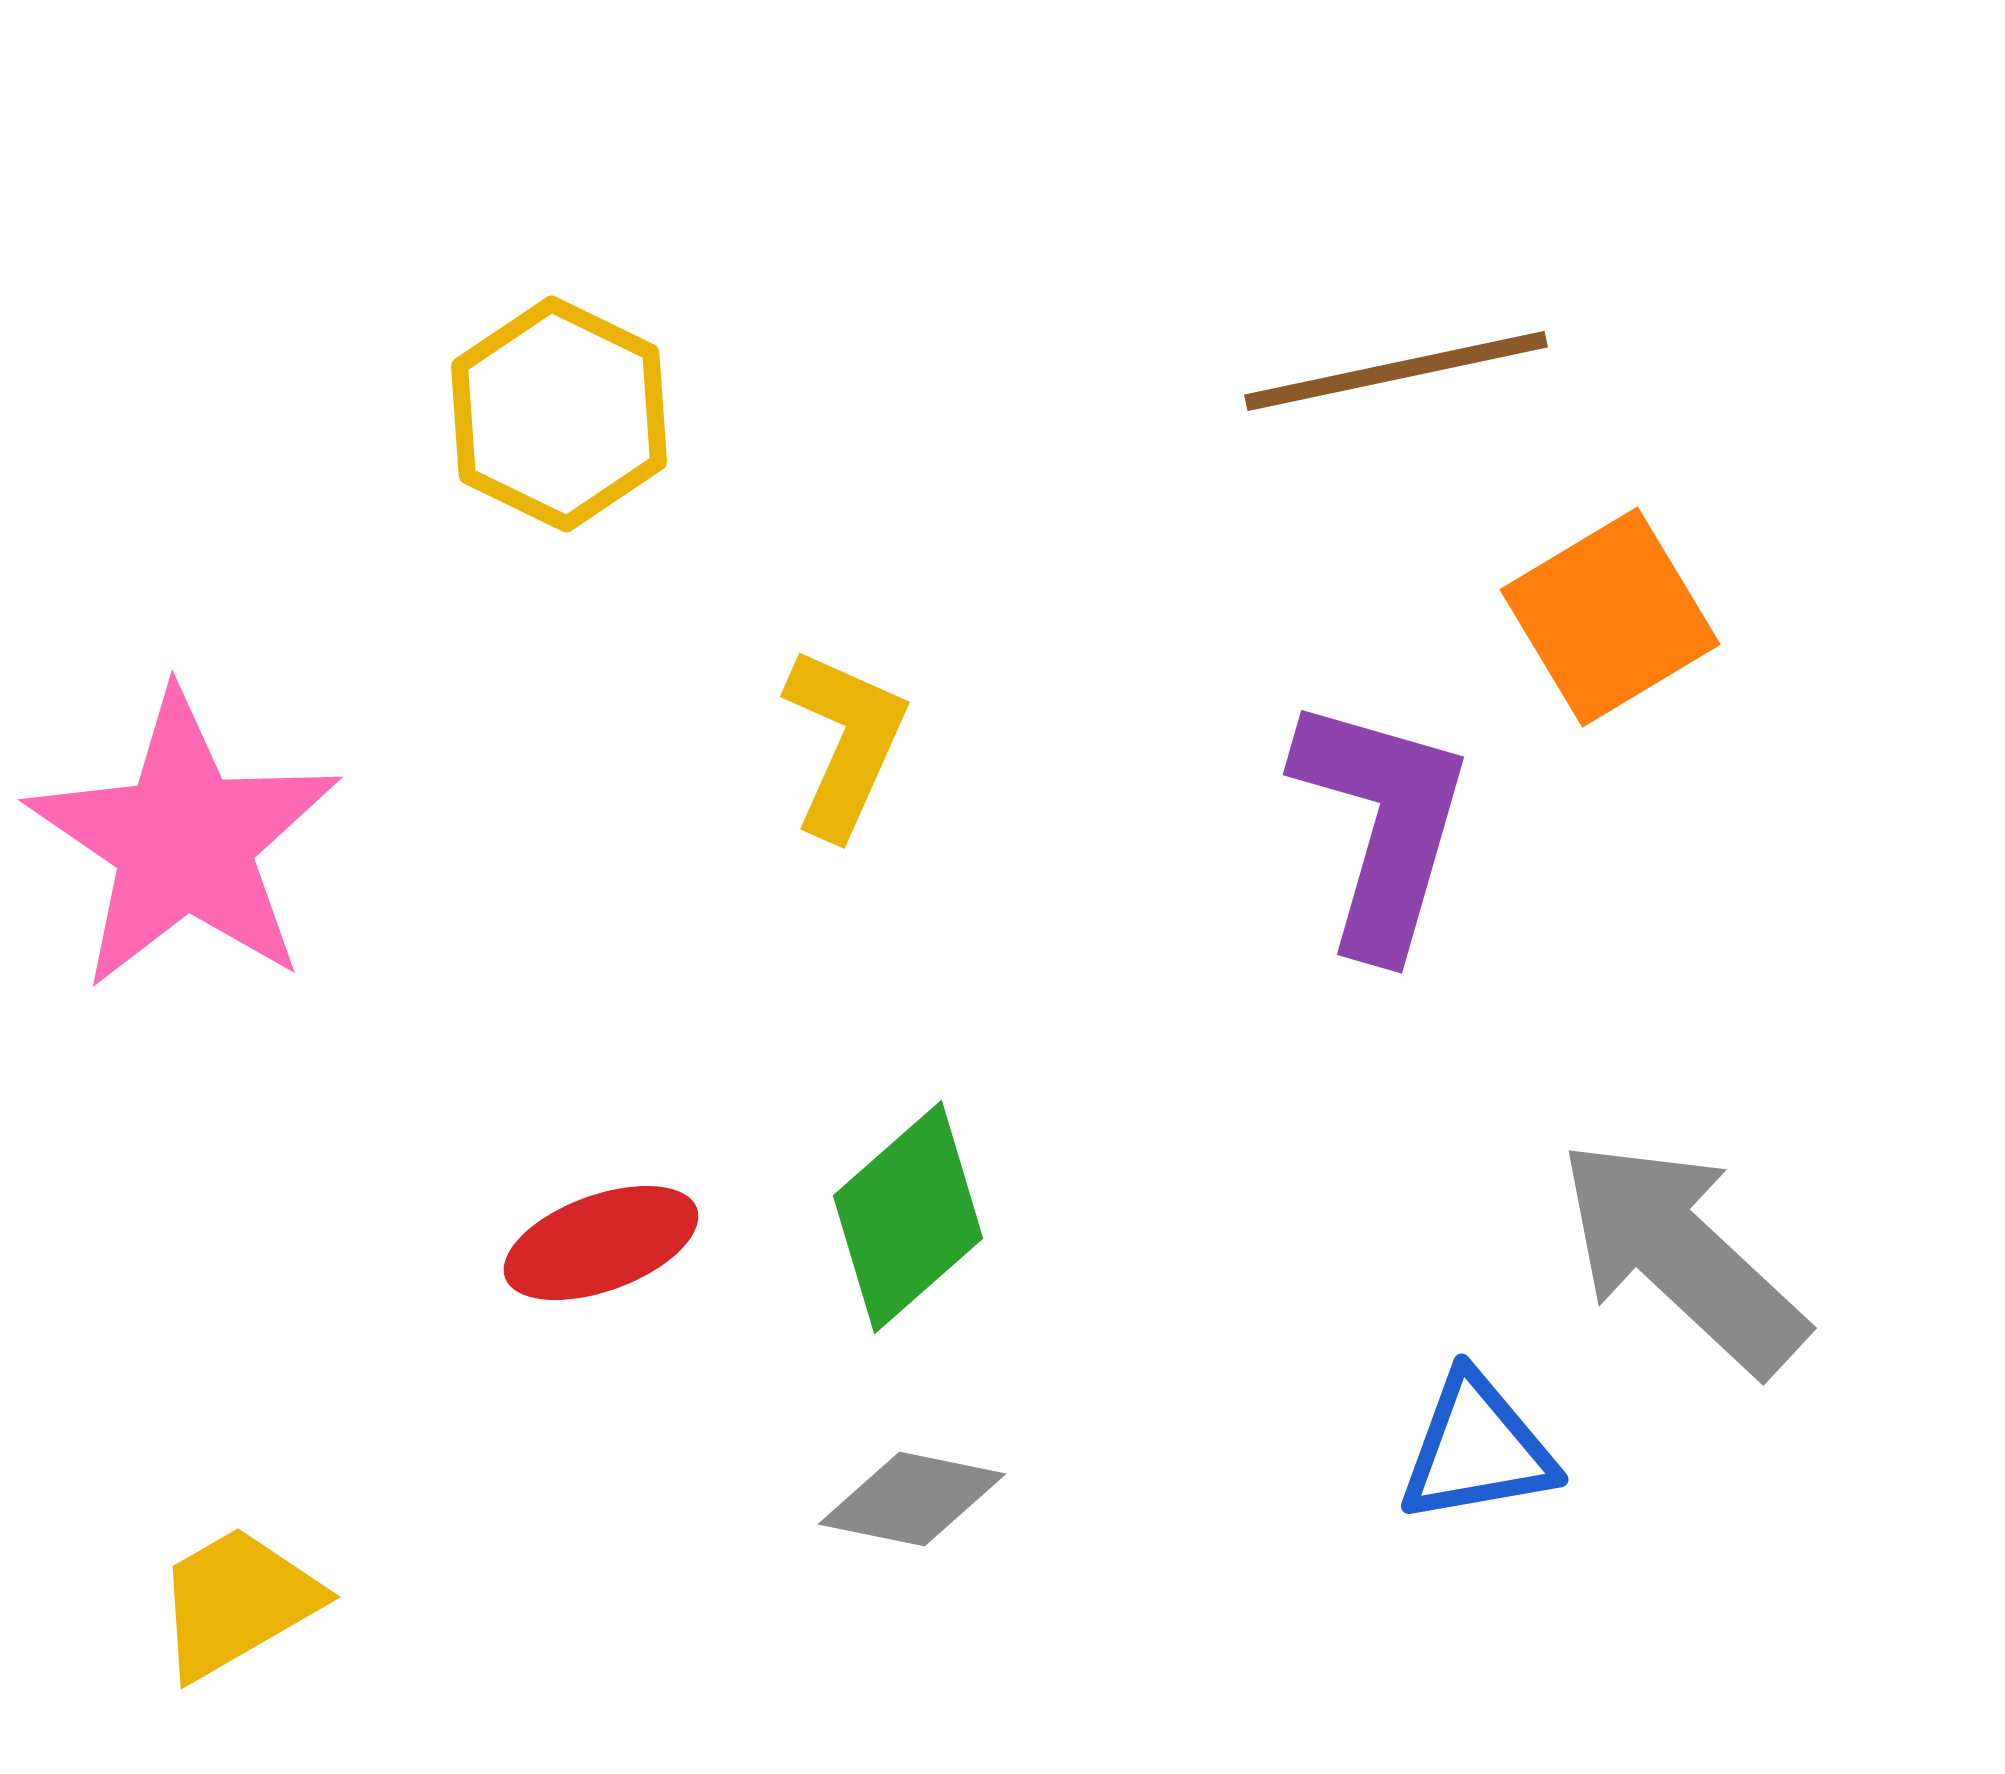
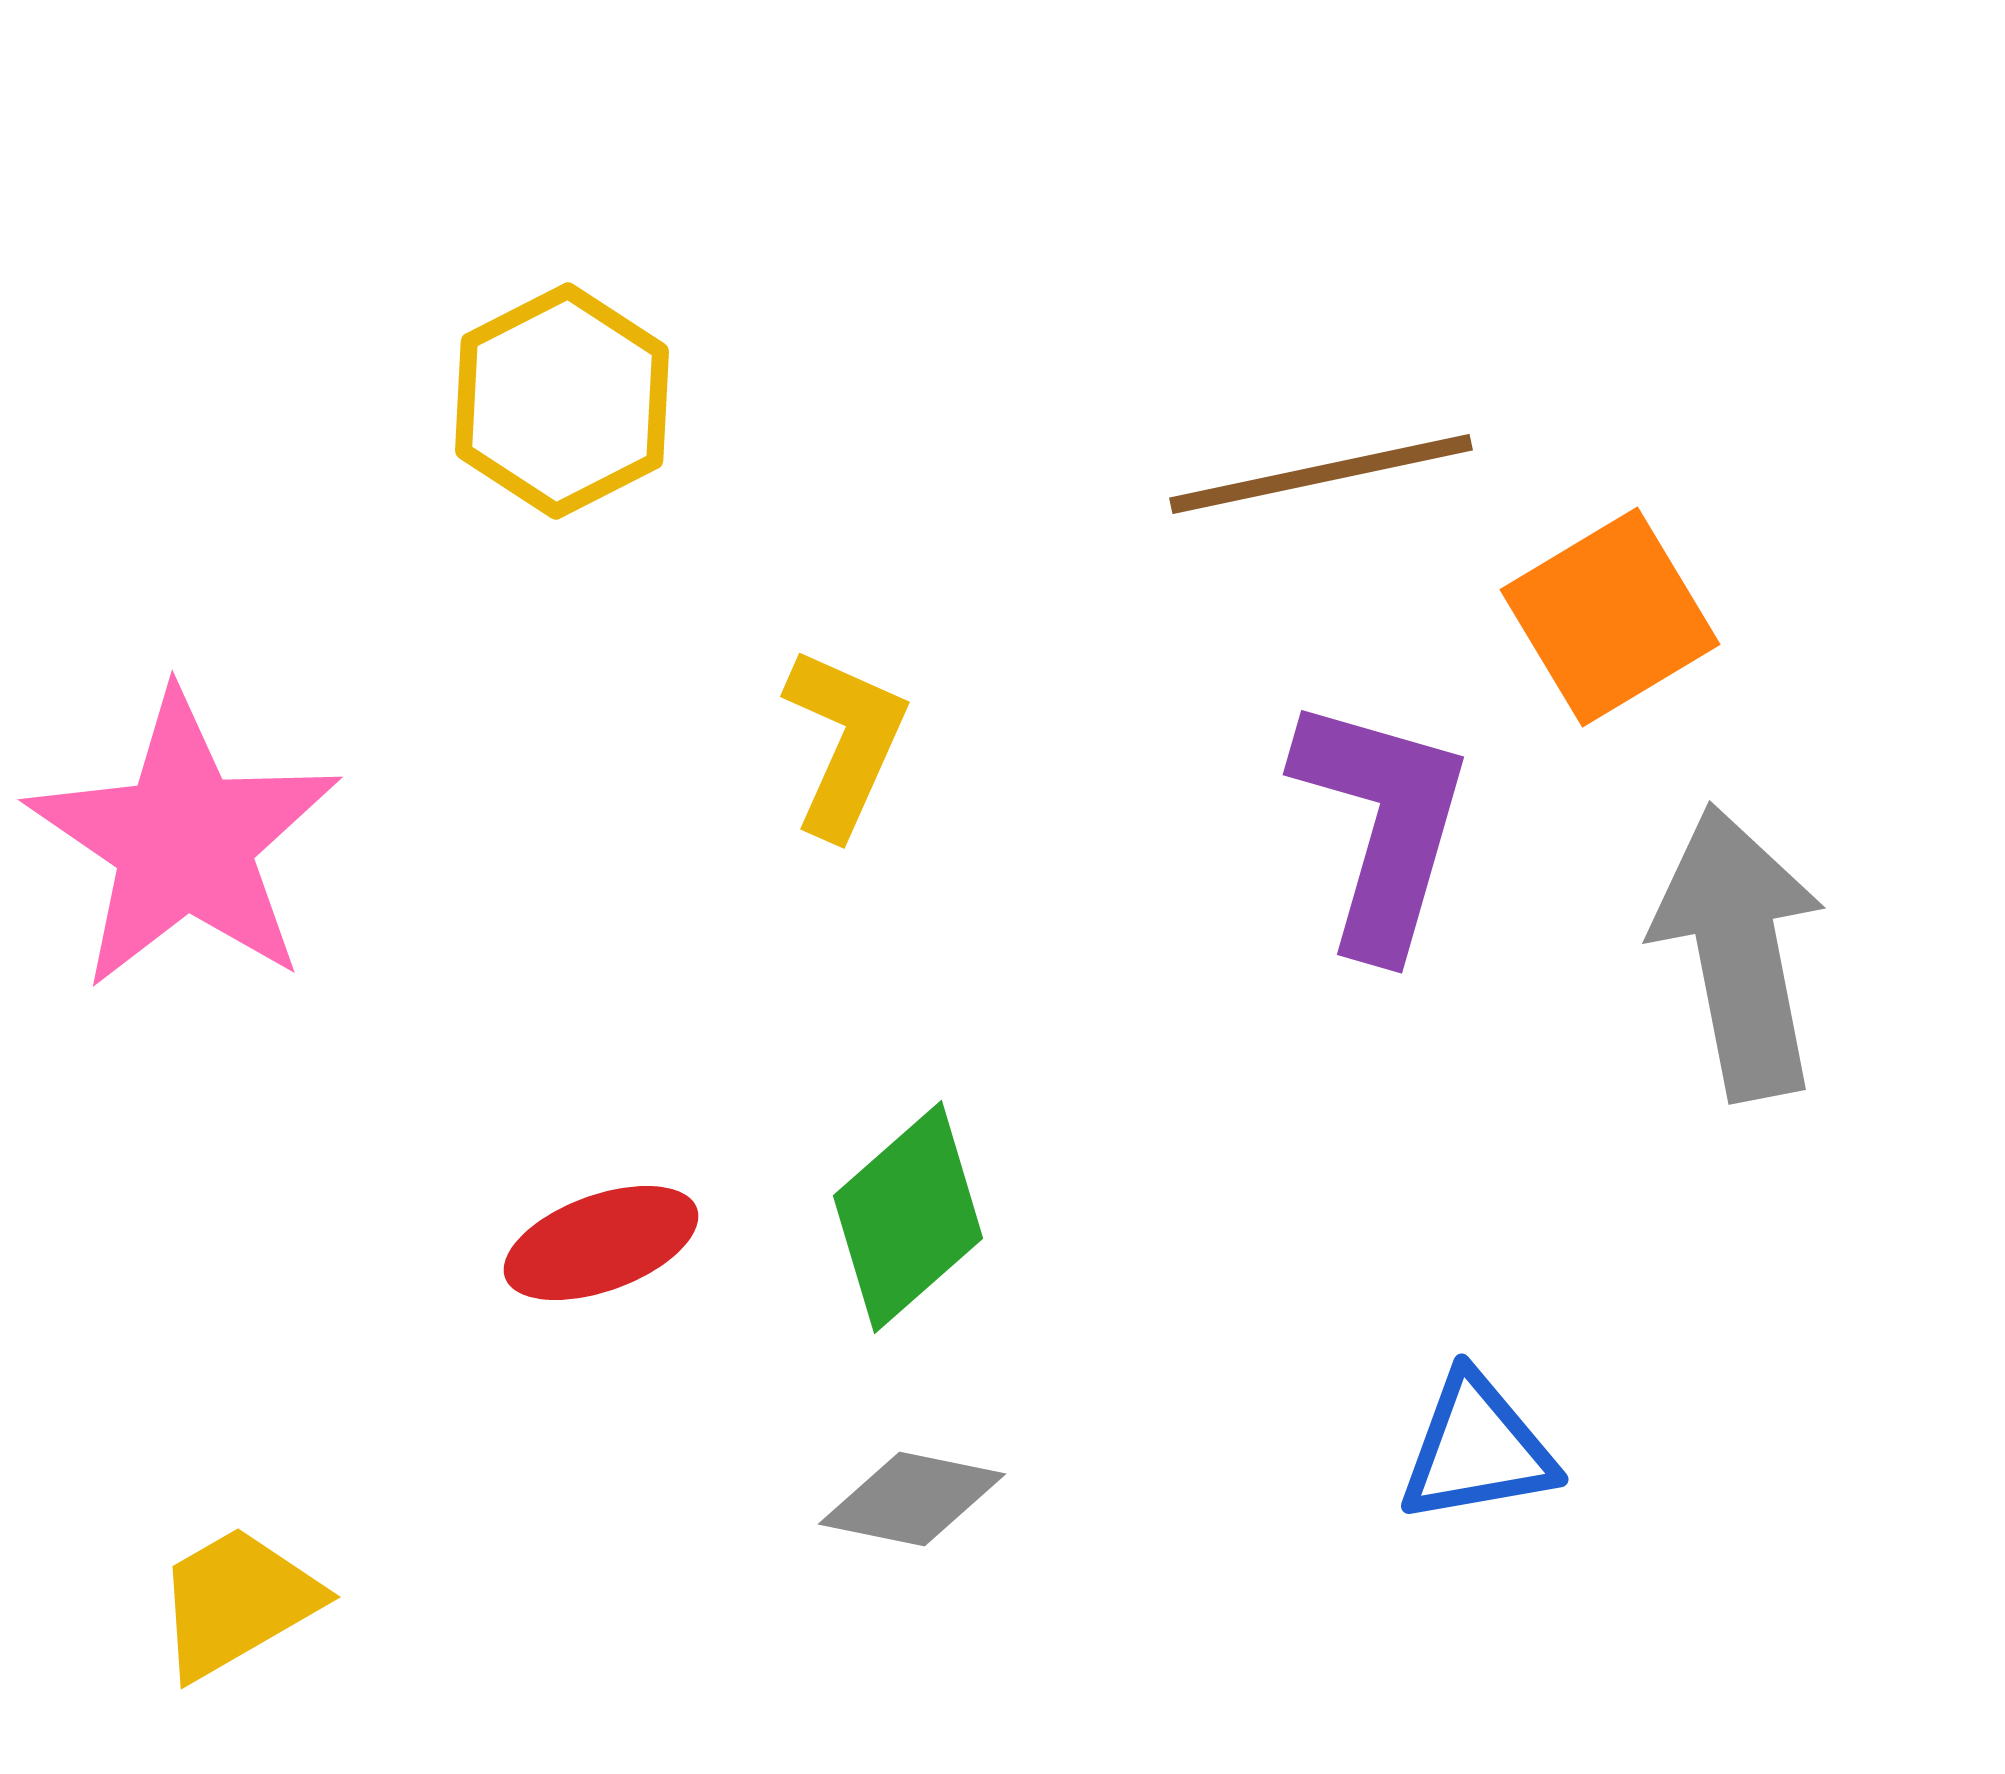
brown line: moved 75 px left, 103 px down
yellow hexagon: moved 3 px right, 13 px up; rotated 7 degrees clockwise
gray arrow: moved 57 px right, 304 px up; rotated 36 degrees clockwise
